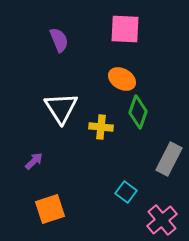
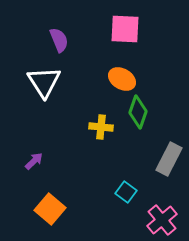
white triangle: moved 17 px left, 26 px up
orange square: rotated 32 degrees counterclockwise
